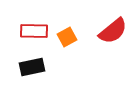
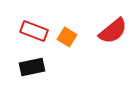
red rectangle: rotated 20 degrees clockwise
orange square: rotated 30 degrees counterclockwise
